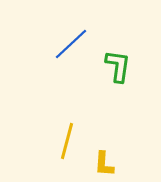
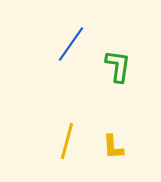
blue line: rotated 12 degrees counterclockwise
yellow L-shape: moved 9 px right, 17 px up; rotated 8 degrees counterclockwise
